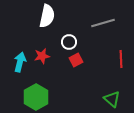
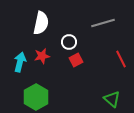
white semicircle: moved 6 px left, 7 px down
red line: rotated 24 degrees counterclockwise
